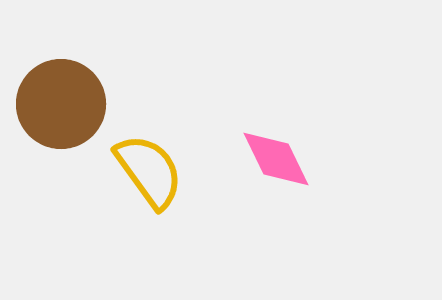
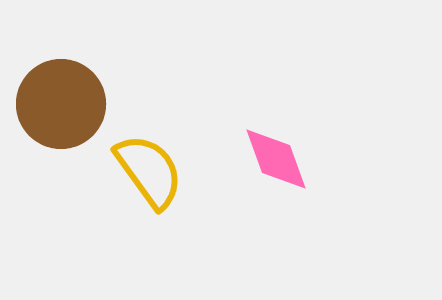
pink diamond: rotated 6 degrees clockwise
